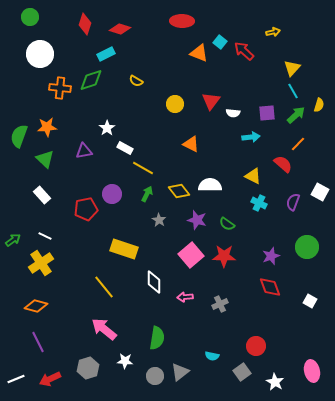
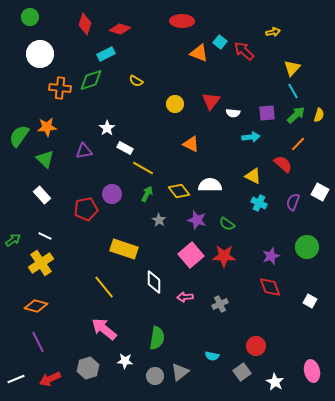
yellow semicircle at (319, 105): moved 10 px down
green semicircle at (19, 136): rotated 15 degrees clockwise
